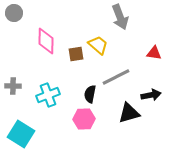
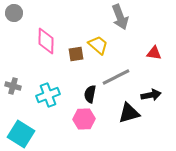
gray cross: rotated 14 degrees clockwise
